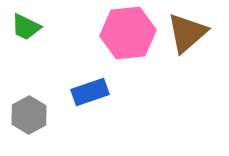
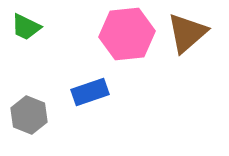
pink hexagon: moved 1 px left, 1 px down
gray hexagon: rotated 9 degrees counterclockwise
